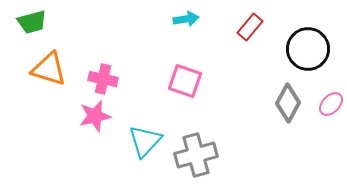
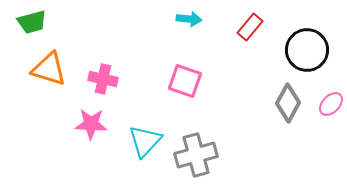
cyan arrow: moved 3 px right; rotated 15 degrees clockwise
black circle: moved 1 px left, 1 px down
pink star: moved 4 px left, 8 px down; rotated 16 degrees clockwise
